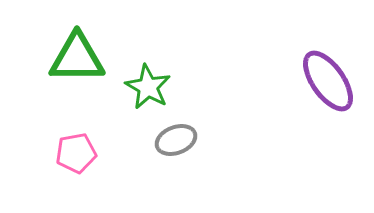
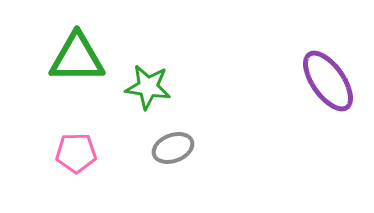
green star: rotated 21 degrees counterclockwise
gray ellipse: moved 3 px left, 8 px down
pink pentagon: rotated 9 degrees clockwise
